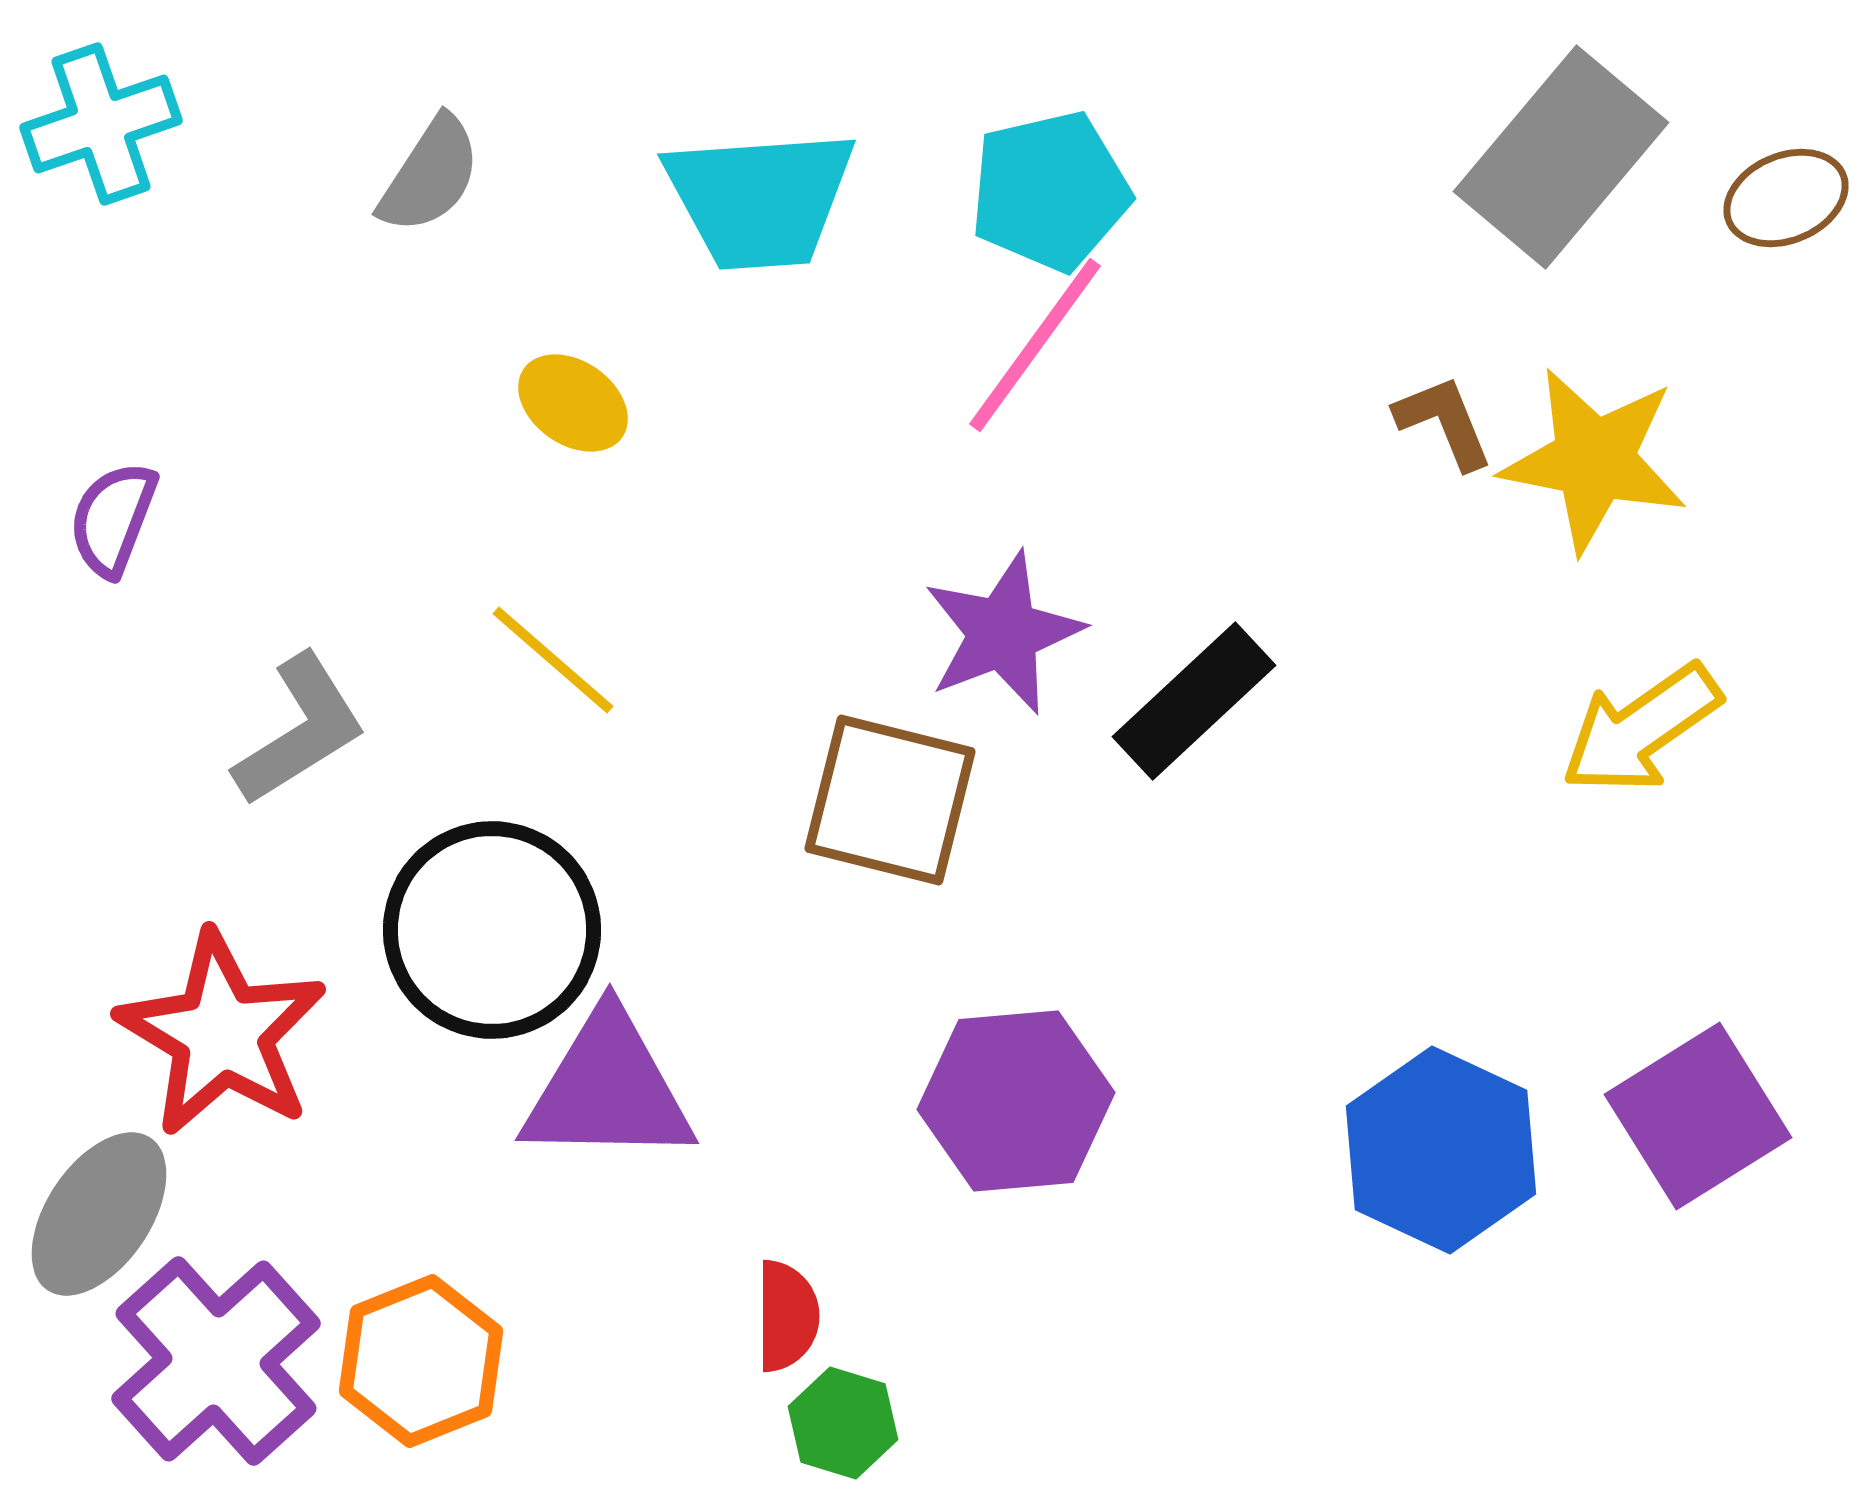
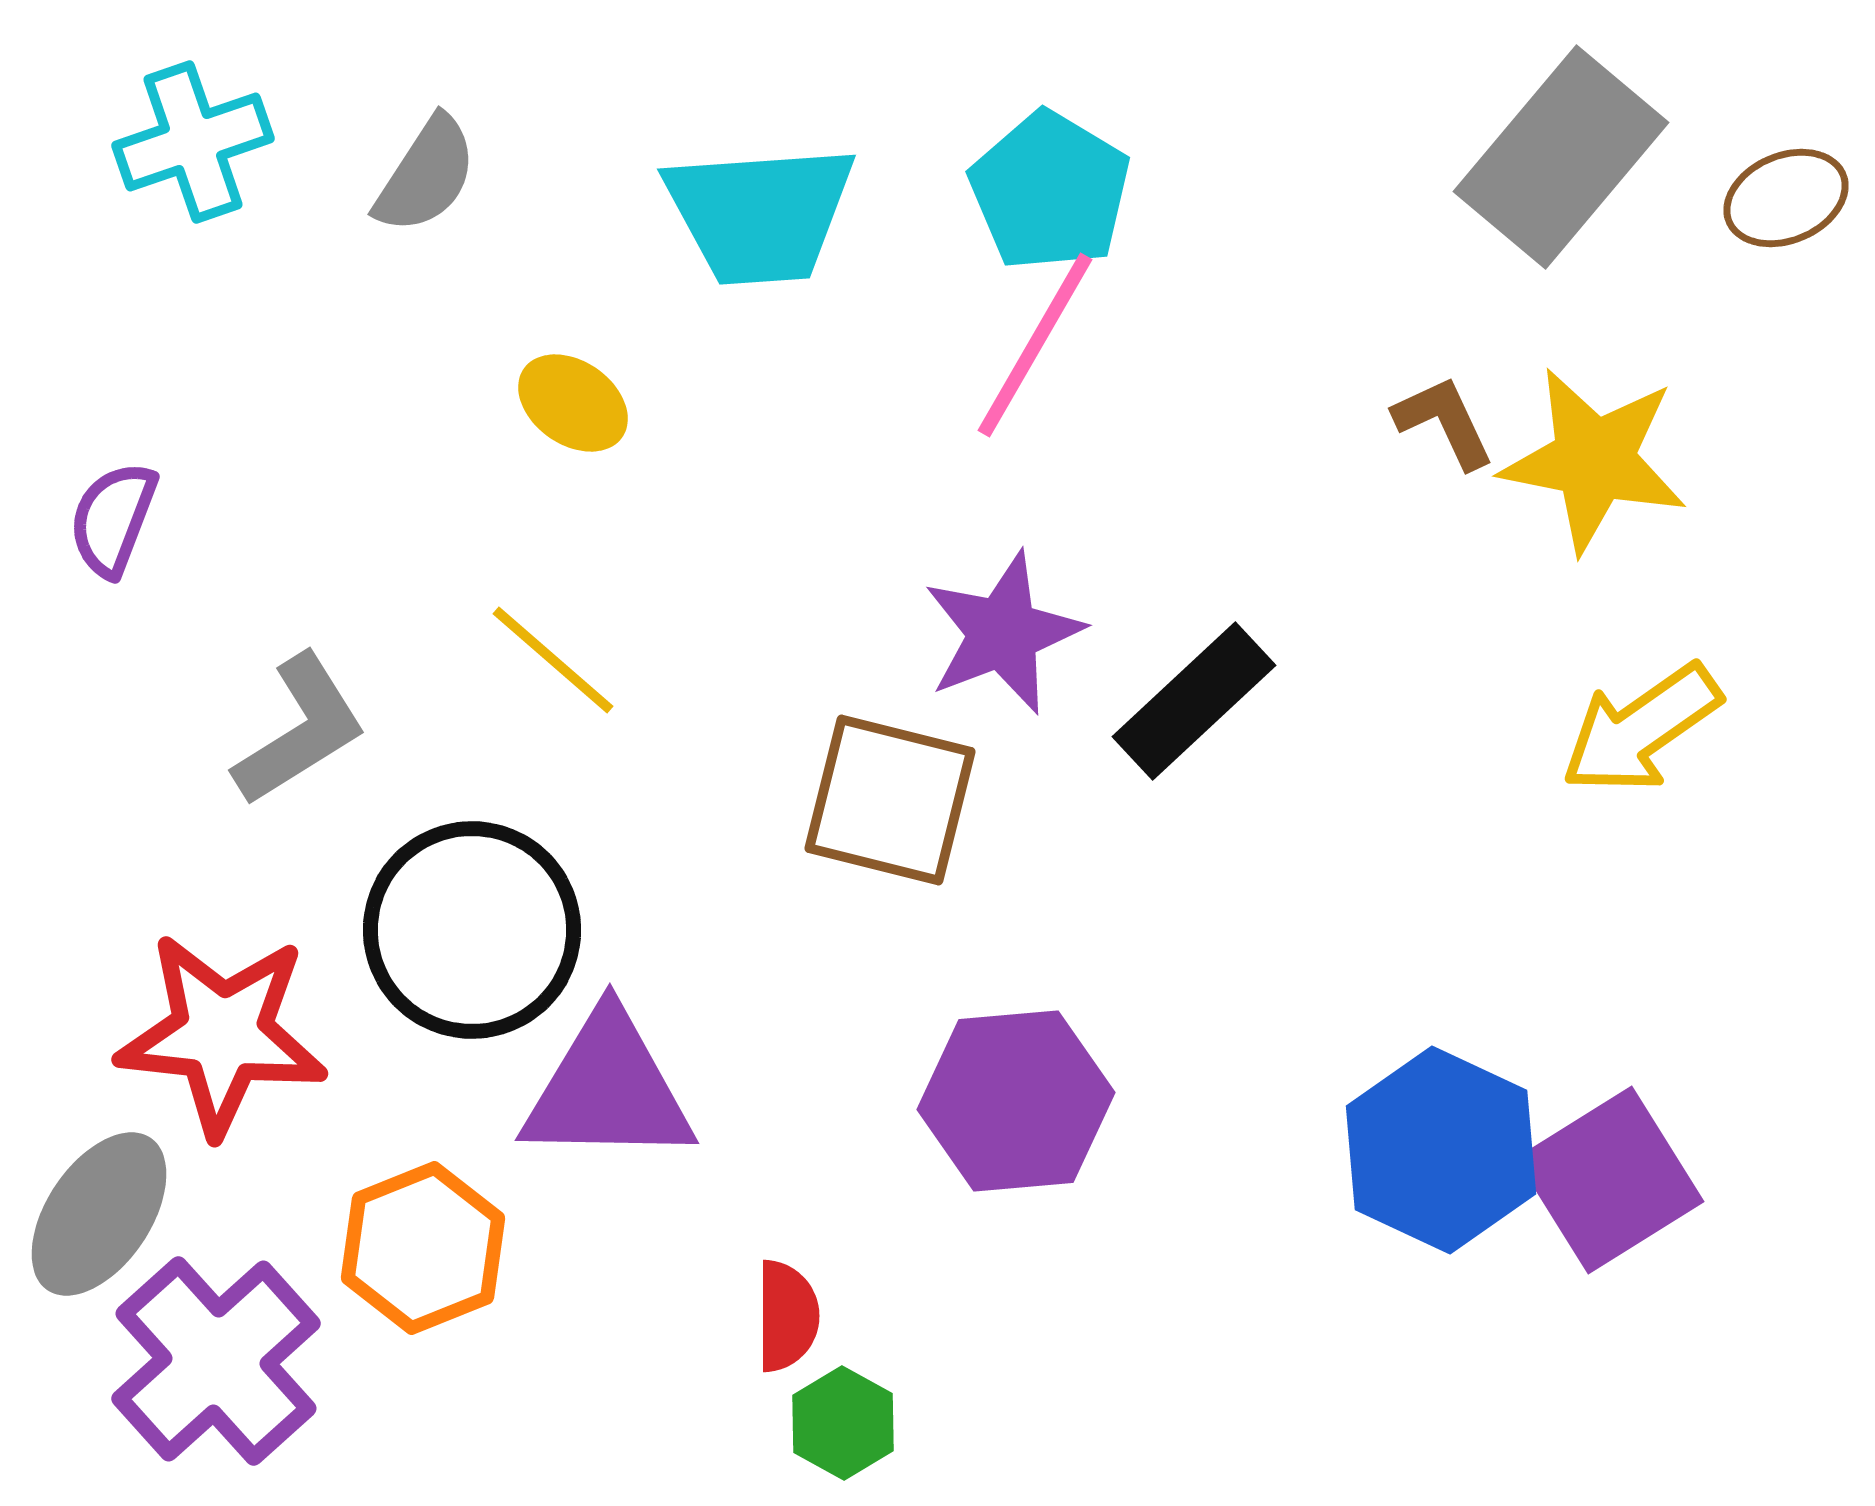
cyan cross: moved 92 px right, 18 px down
gray semicircle: moved 4 px left
cyan pentagon: rotated 28 degrees counterclockwise
cyan trapezoid: moved 15 px down
pink line: rotated 6 degrees counterclockwise
brown L-shape: rotated 3 degrees counterclockwise
black circle: moved 20 px left
red star: rotated 25 degrees counterclockwise
purple square: moved 88 px left, 64 px down
orange hexagon: moved 2 px right, 113 px up
green hexagon: rotated 12 degrees clockwise
